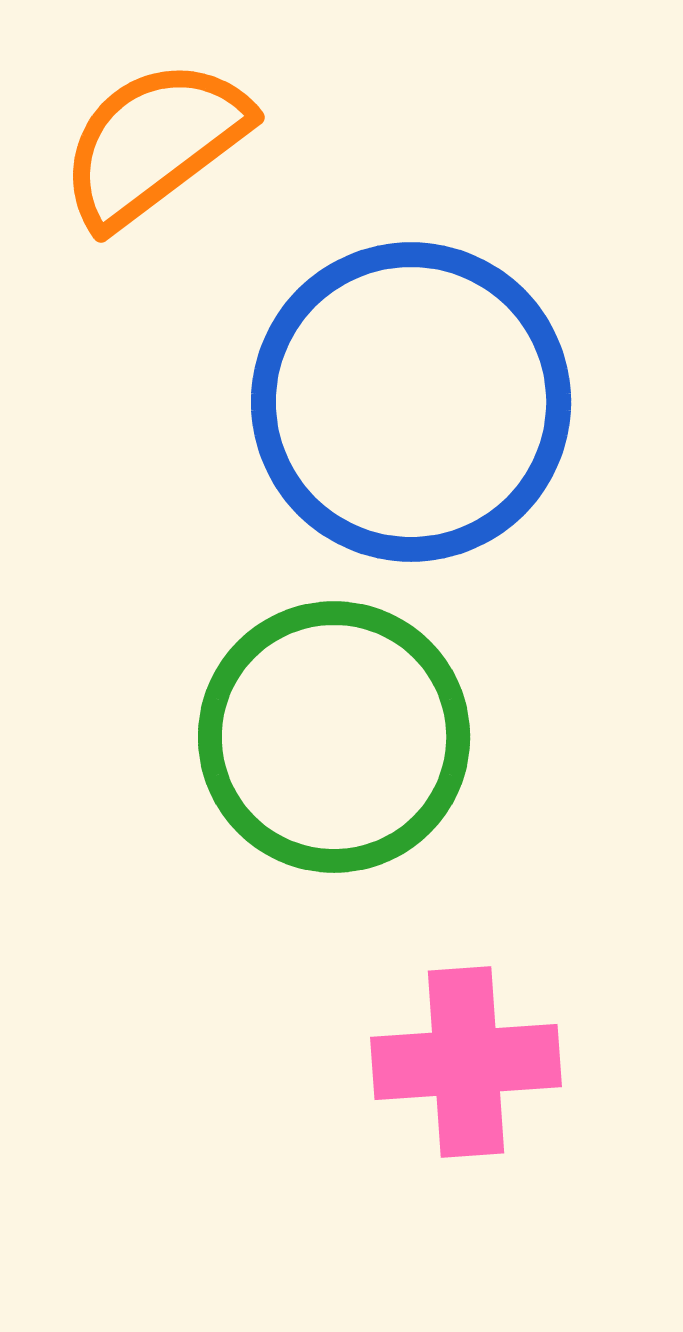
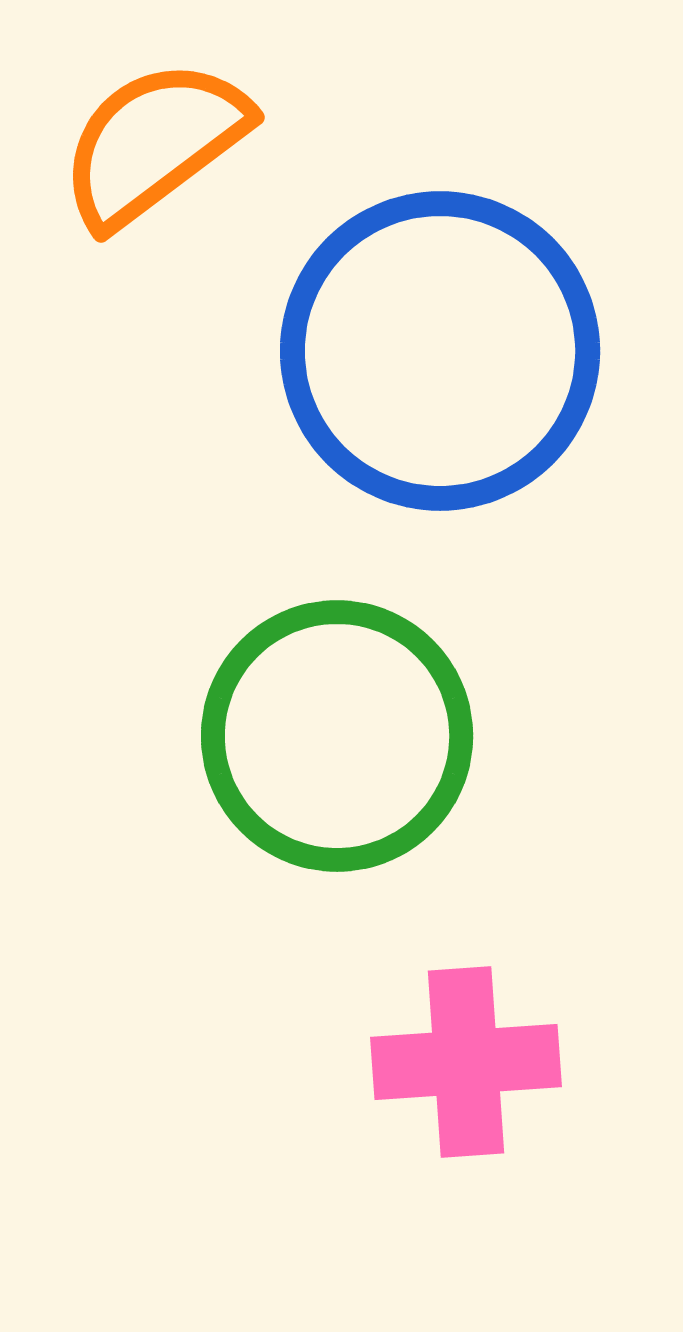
blue circle: moved 29 px right, 51 px up
green circle: moved 3 px right, 1 px up
